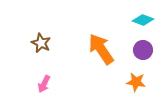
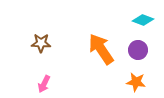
brown star: rotated 24 degrees counterclockwise
purple circle: moved 5 px left
